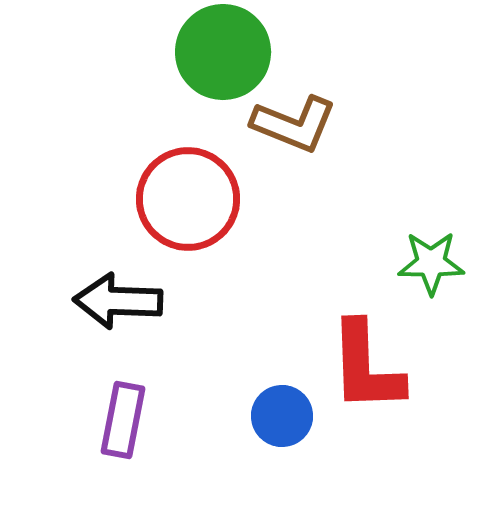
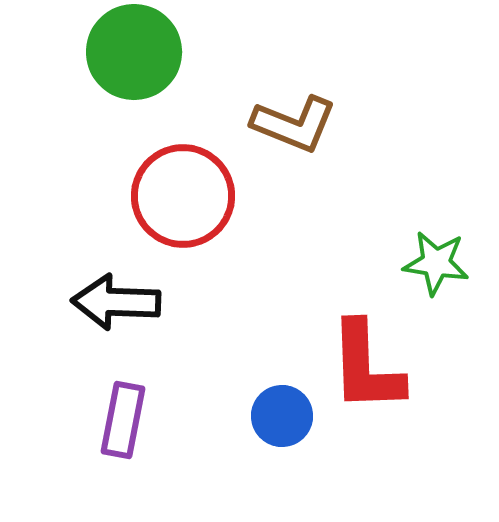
green circle: moved 89 px left
red circle: moved 5 px left, 3 px up
green star: moved 5 px right; rotated 8 degrees clockwise
black arrow: moved 2 px left, 1 px down
